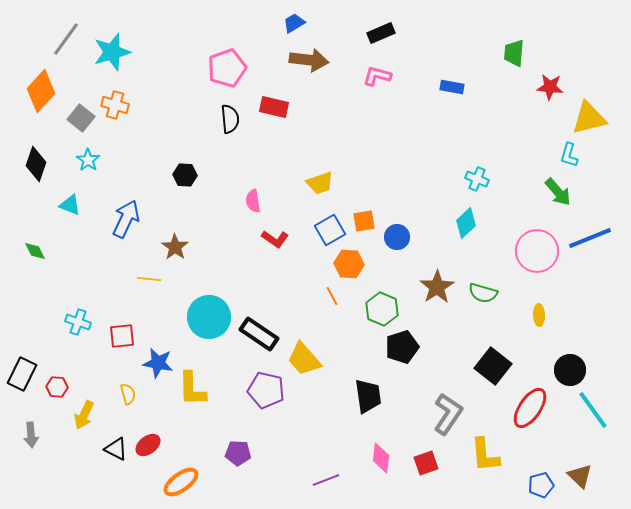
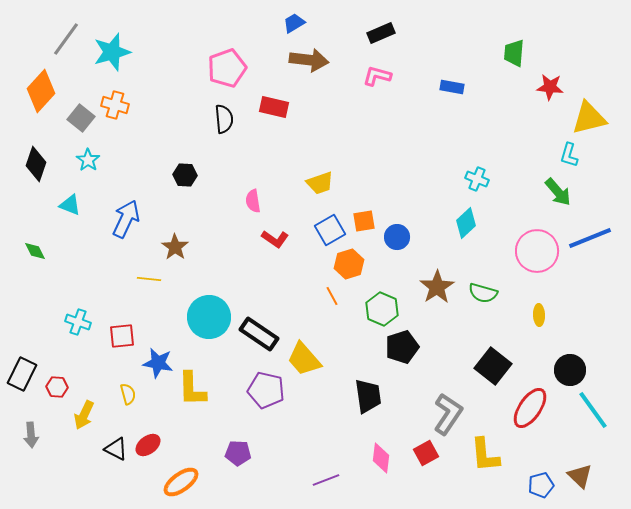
black semicircle at (230, 119): moved 6 px left
orange hexagon at (349, 264): rotated 20 degrees counterclockwise
red square at (426, 463): moved 10 px up; rotated 10 degrees counterclockwise
